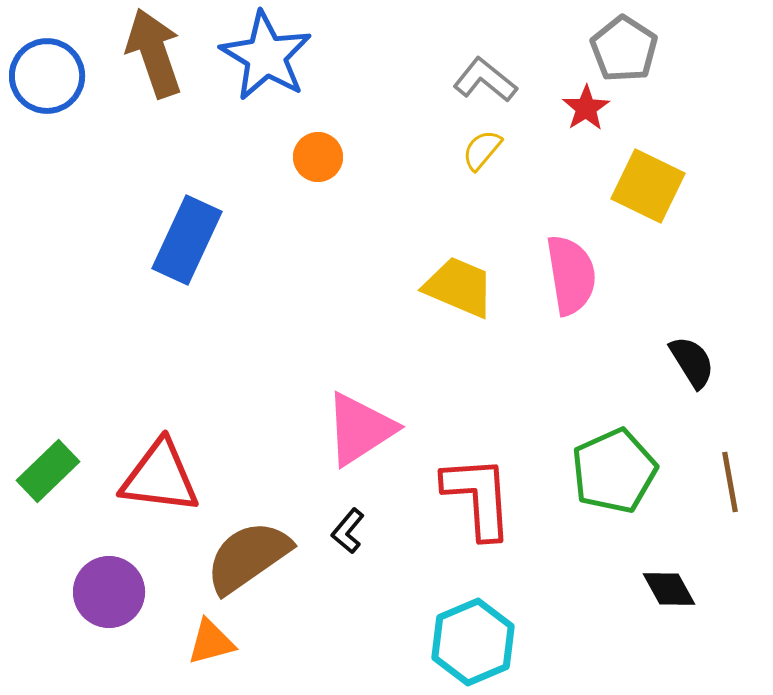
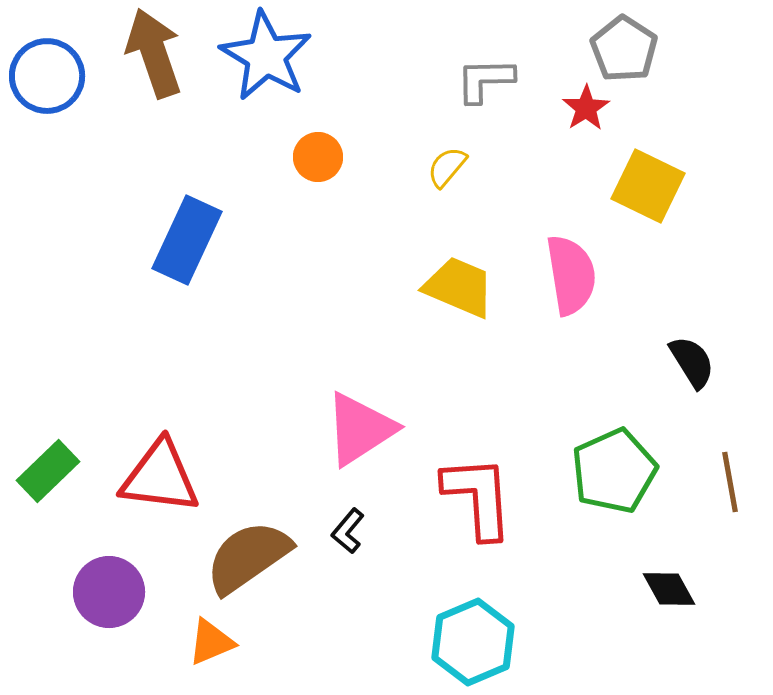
gray L-shape: rotated 40 degrees counterclockwise
yellow semicircle: moved 35 px left, 17 px down
orange triangle: rotated 8 degrees counterclockwise
